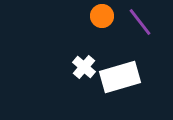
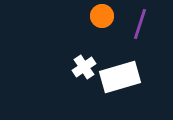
purple line: moved 2 px down; rotated 56 degrees clockwise
white cross: rotated 15 degrees clockwise
